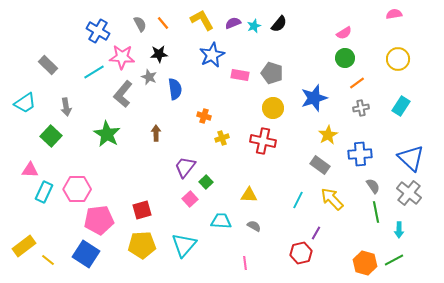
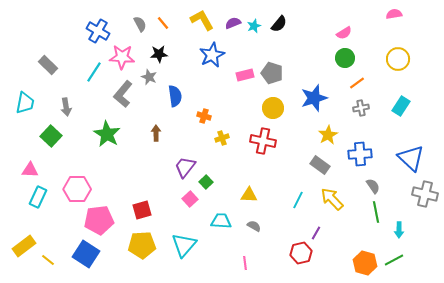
cyan line at (94, 72): rotated 25 degrees counterclockwise
pink rectangle at (240, 75): moved 5 px right; rotated 24 degrees counterclockwise
blue semicircle at (175, 89): moved 7 px down
cyan trapezoid at (25, 103): rotated 45 degrees counterclockwise
cyan rectangle at (44, 192): moved 6 px left, 5 px down
gray cross at (409, 193): moved 16 px right, 1 px down; rotated 25 degrees counterclockwise
